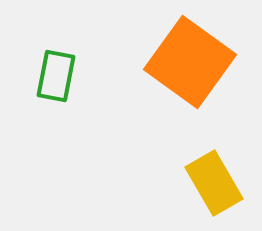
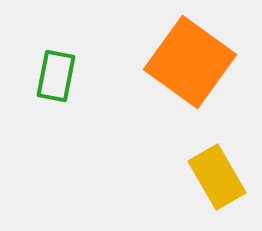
yellow rectangle: moved 3 px right, 6 px up
